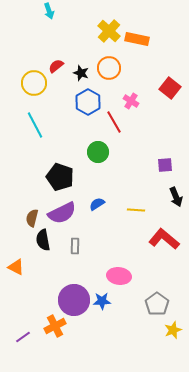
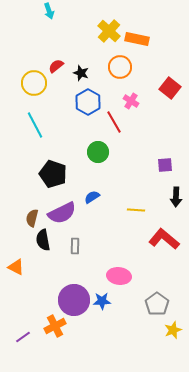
orange circle: moved 11 px right, 1 px up
black pentagon: moved 7 px left, 3 px up
black arrow: rotated 24 degrees clockwise
blue semicircle: moved 5 px left, 7 px up
